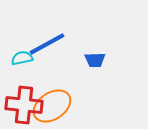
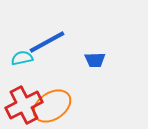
blue line: moved 2 px up
red cross: rotated 33 degrees counterclockwise
